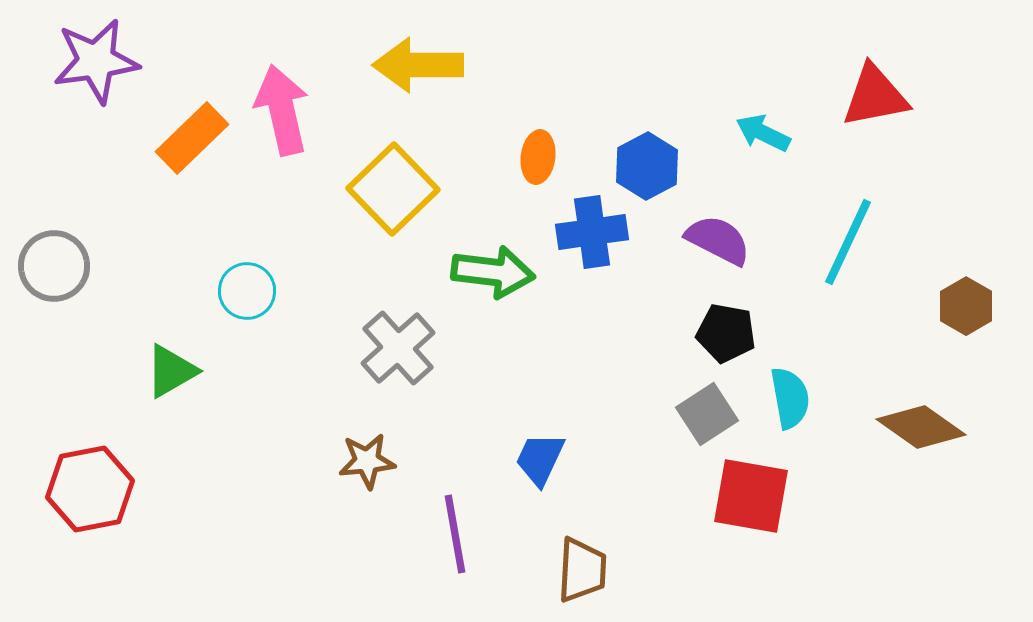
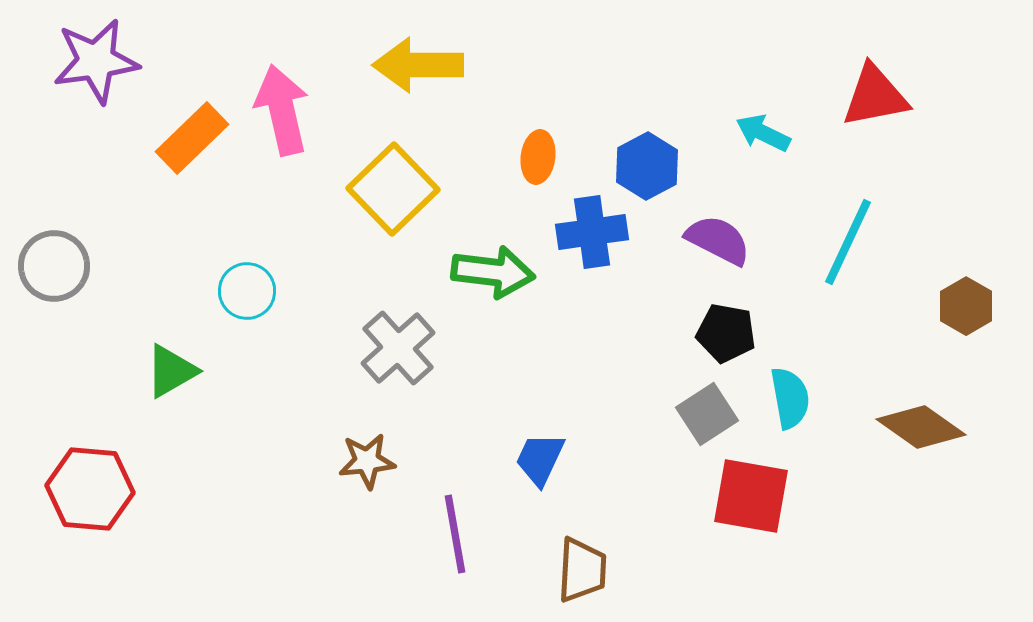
red hexagon: rotated 16 degrees clockwise
